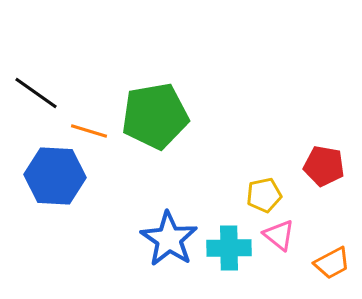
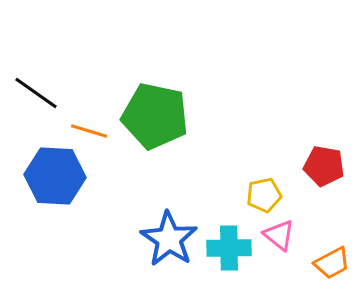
green pentagon: rotated 22 degrees clockwise
